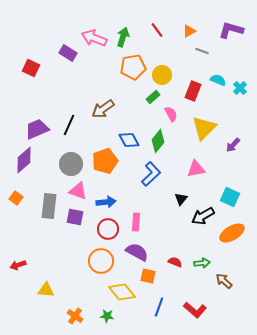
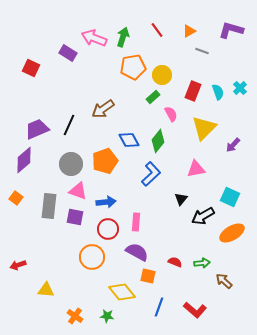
cyan semicircle at (218, 80): moved 12 px down; rotated 49 degrees clockwise
orange circle at (101, 261): moved 9 px left, 4 px up
